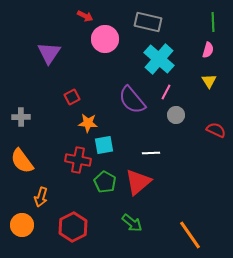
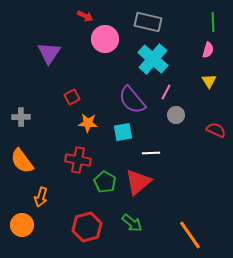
cyan cross: moved 6 px left
cyan square: moved 19 px right, 13 px up
red hexagon: moved 14 px right; rotated 12 degrees clockwise
